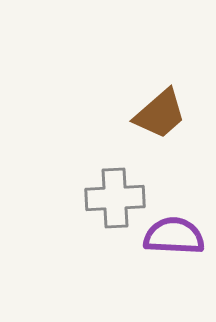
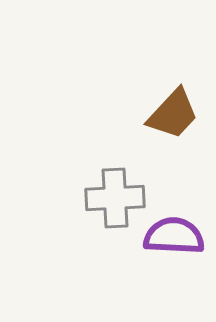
brown trapezoid: moved 13 px right; rotated 6 degrees counterclockwise
